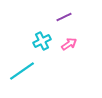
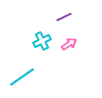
cyan line: moved 6 px down
